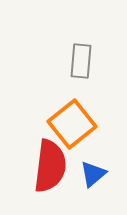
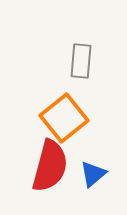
orange square: moved 8 px left, 6 px up
red semicircle: rotated 8 degrees clockwise
